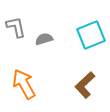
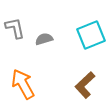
gray L-shape: moved 1 px left, 1 px down
orange arrow: moved 1 px left
